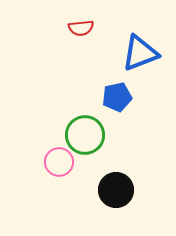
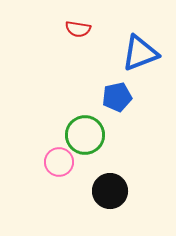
red semicircle: moved 3 px left, 1 px down; rotated 15 degrees clockwise
black circle: moved 6 px left, 1 px down
